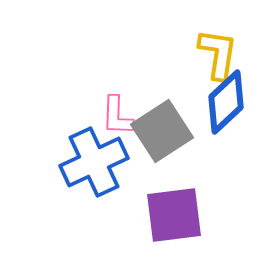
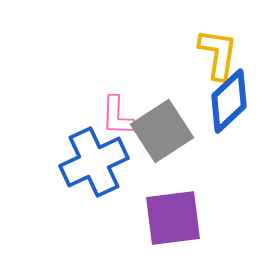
blue diamond: moved 3 px right, 1 px up
purple square: moved 1 px left, 3 px down
